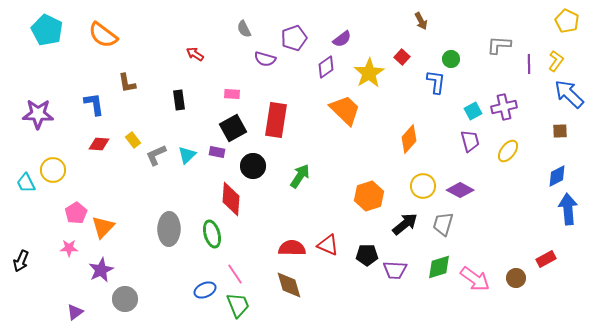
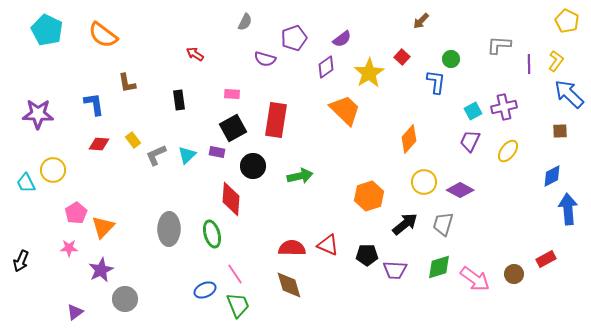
brown arrow at (421, 21): rotated 72 degrees clockwise
gray semicircle at (244, 29): moved 1 px right, 7 px up; rotated 126 degrees counterclockwise
purple trapezoid at (470, 141): rotated 140 degrees counterclockwise
green arrow at (300, 176): rotated 45 degrees clockwise
blue diamond at (557, 176): moved 5 px left
yellow circle at (423, 186): moved 1 px right, 4 px up
brown circle at (516, 278): moved 2 px left, 4 px up
